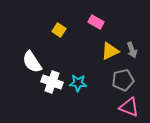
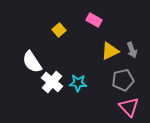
pink rectangle: moved 2 px left, 2 px up
yellow square: rotated 16 degrees clockwise
white cross: rotated 20 degrees clockwise
pink triangle: rotated 25 degrees clockwise
